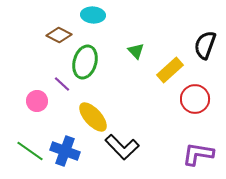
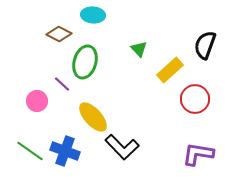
brown diamond: moved 1 px up
green triangle: moved 3 px right, 2 px up
